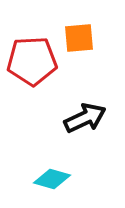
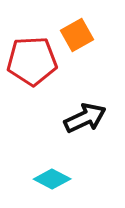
orange square: moved 2 px left, 3 px up; rotated 24 degrees counterclockwise
cyan diamond: rotated 12 degrees clockwise
